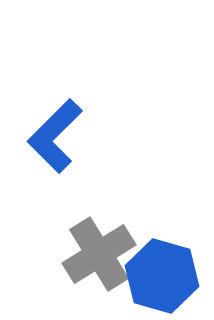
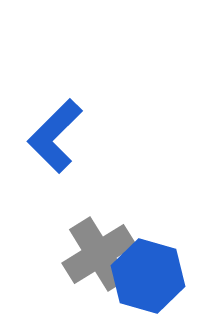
blue hexagon: moved 14 px left
